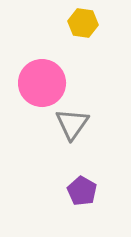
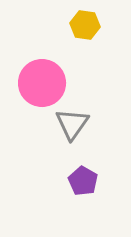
yellow hexagon: moved 2 px right, 2 px down
purple pentagon: moved 1 px right, 10 px up
